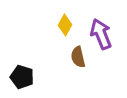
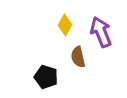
purple arrow: moved 2 px up
black pentagon: moved 24 px right
